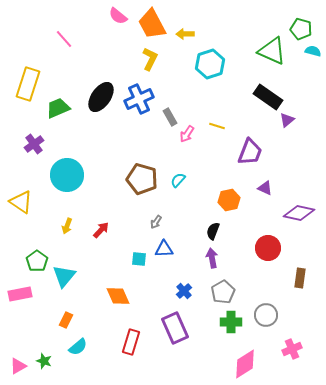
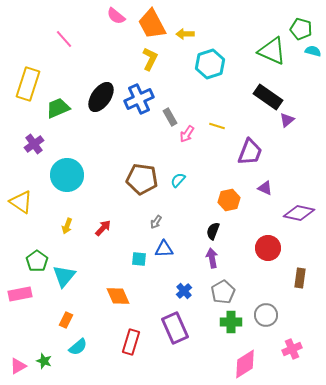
pink semicircle at (118, 16): moved 2 px left
brown pentagon at (142, 179): rotated 8 degrees counterclockwise
red arrow at (101, 230): moved 2 px right, 2 px up
